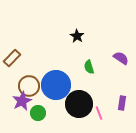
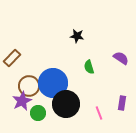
black star: rotated 24 degrees counterclockwise
blue circle: moved 3 px left, 2 px up
black circle: moved 13 px left
